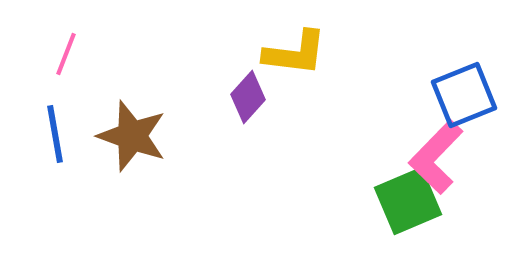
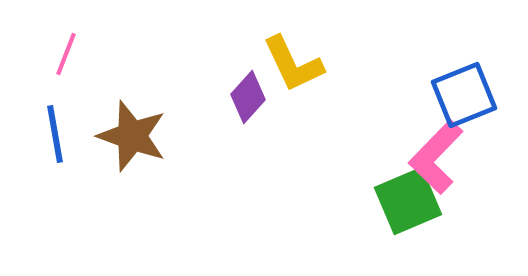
yellow L-shape: moved 2 px left, 11 px down; rotated 58 degrees clockwise
